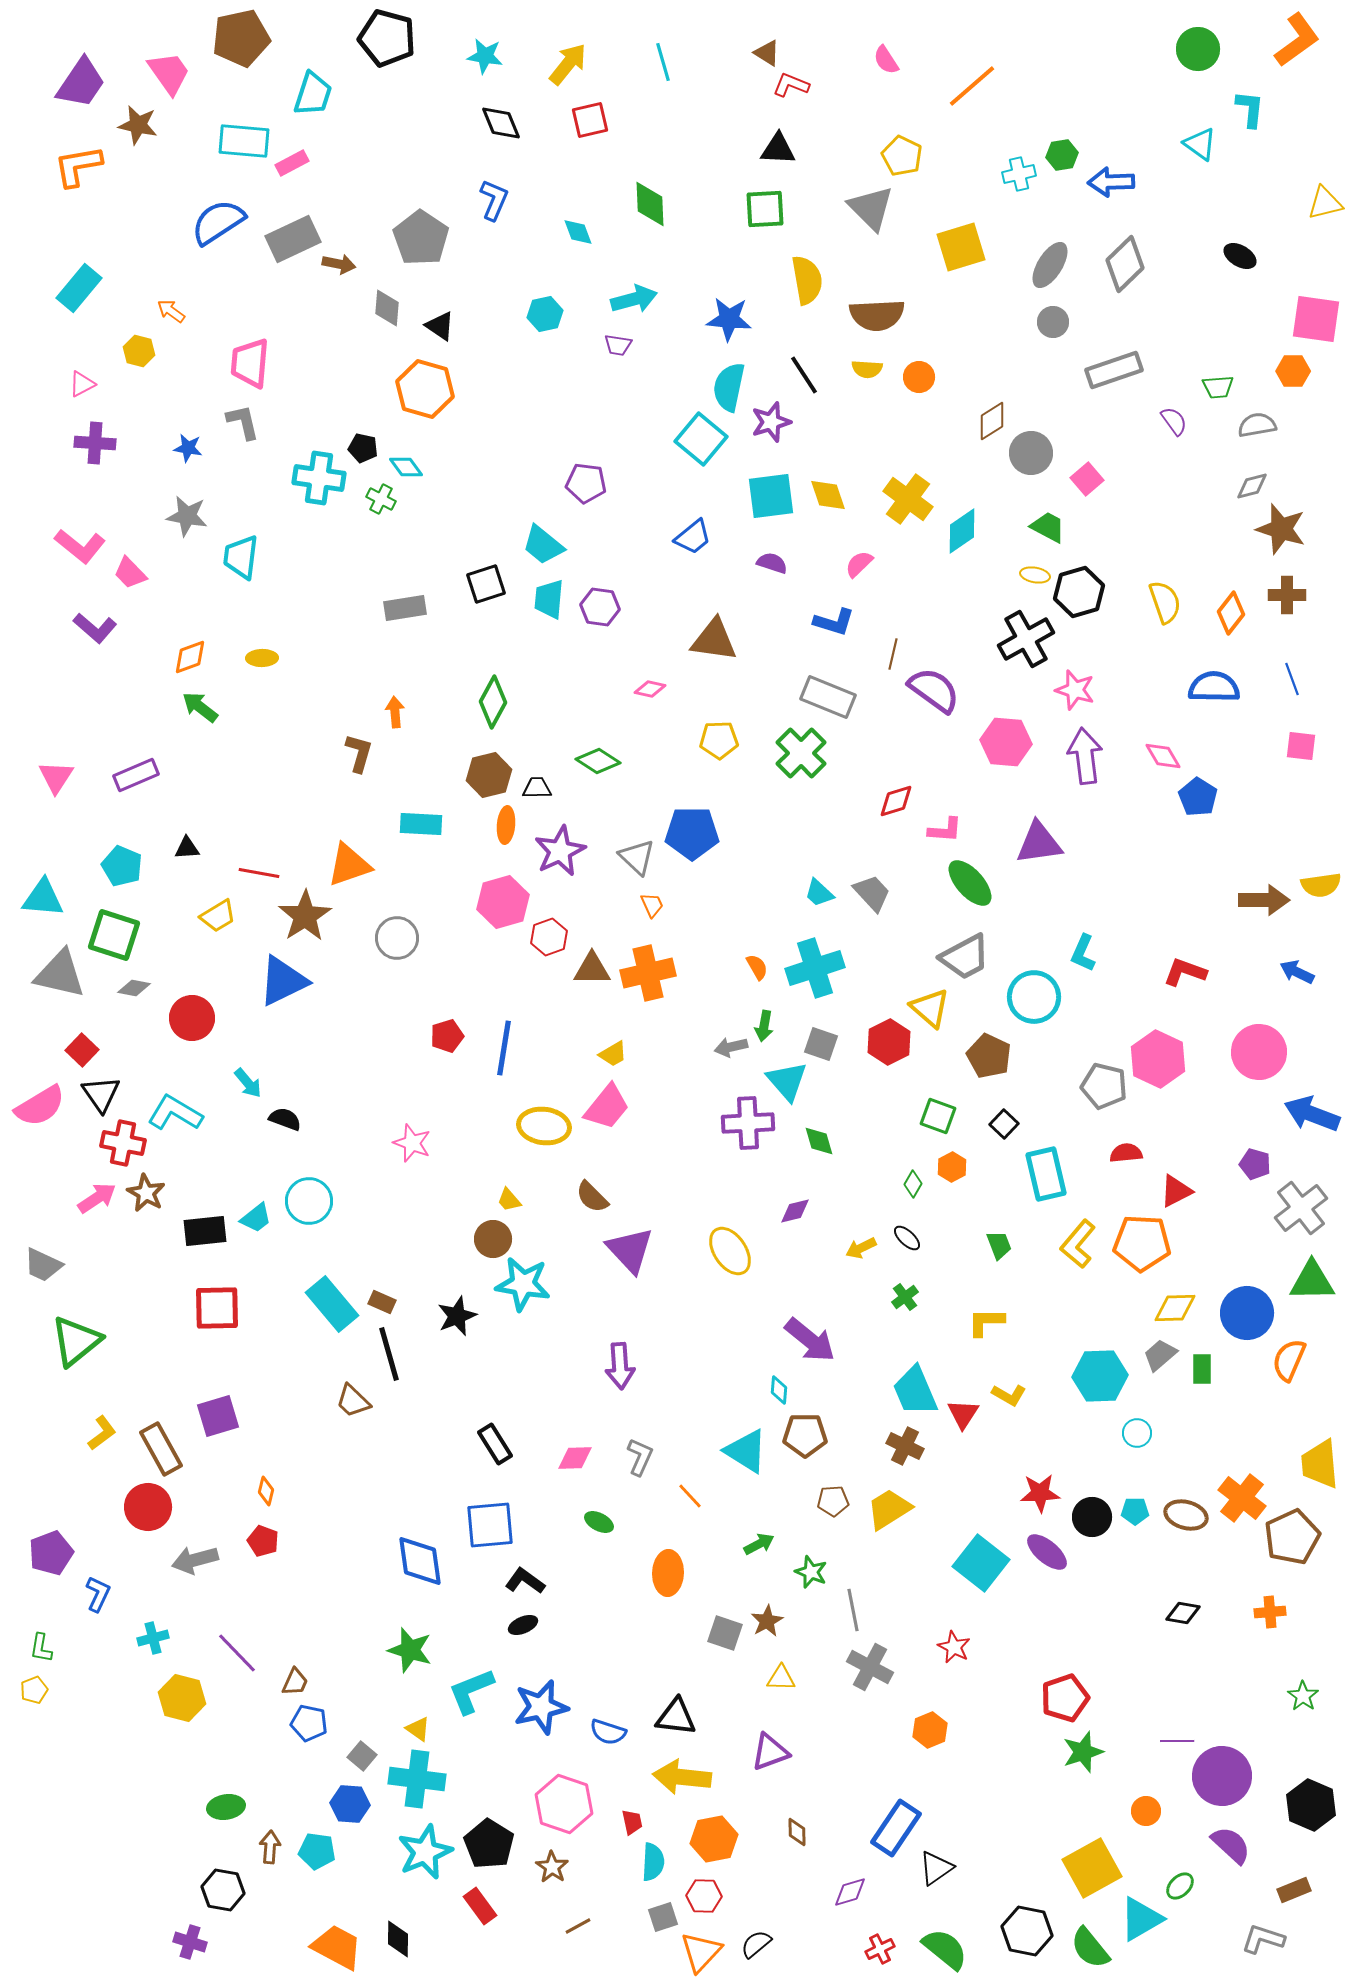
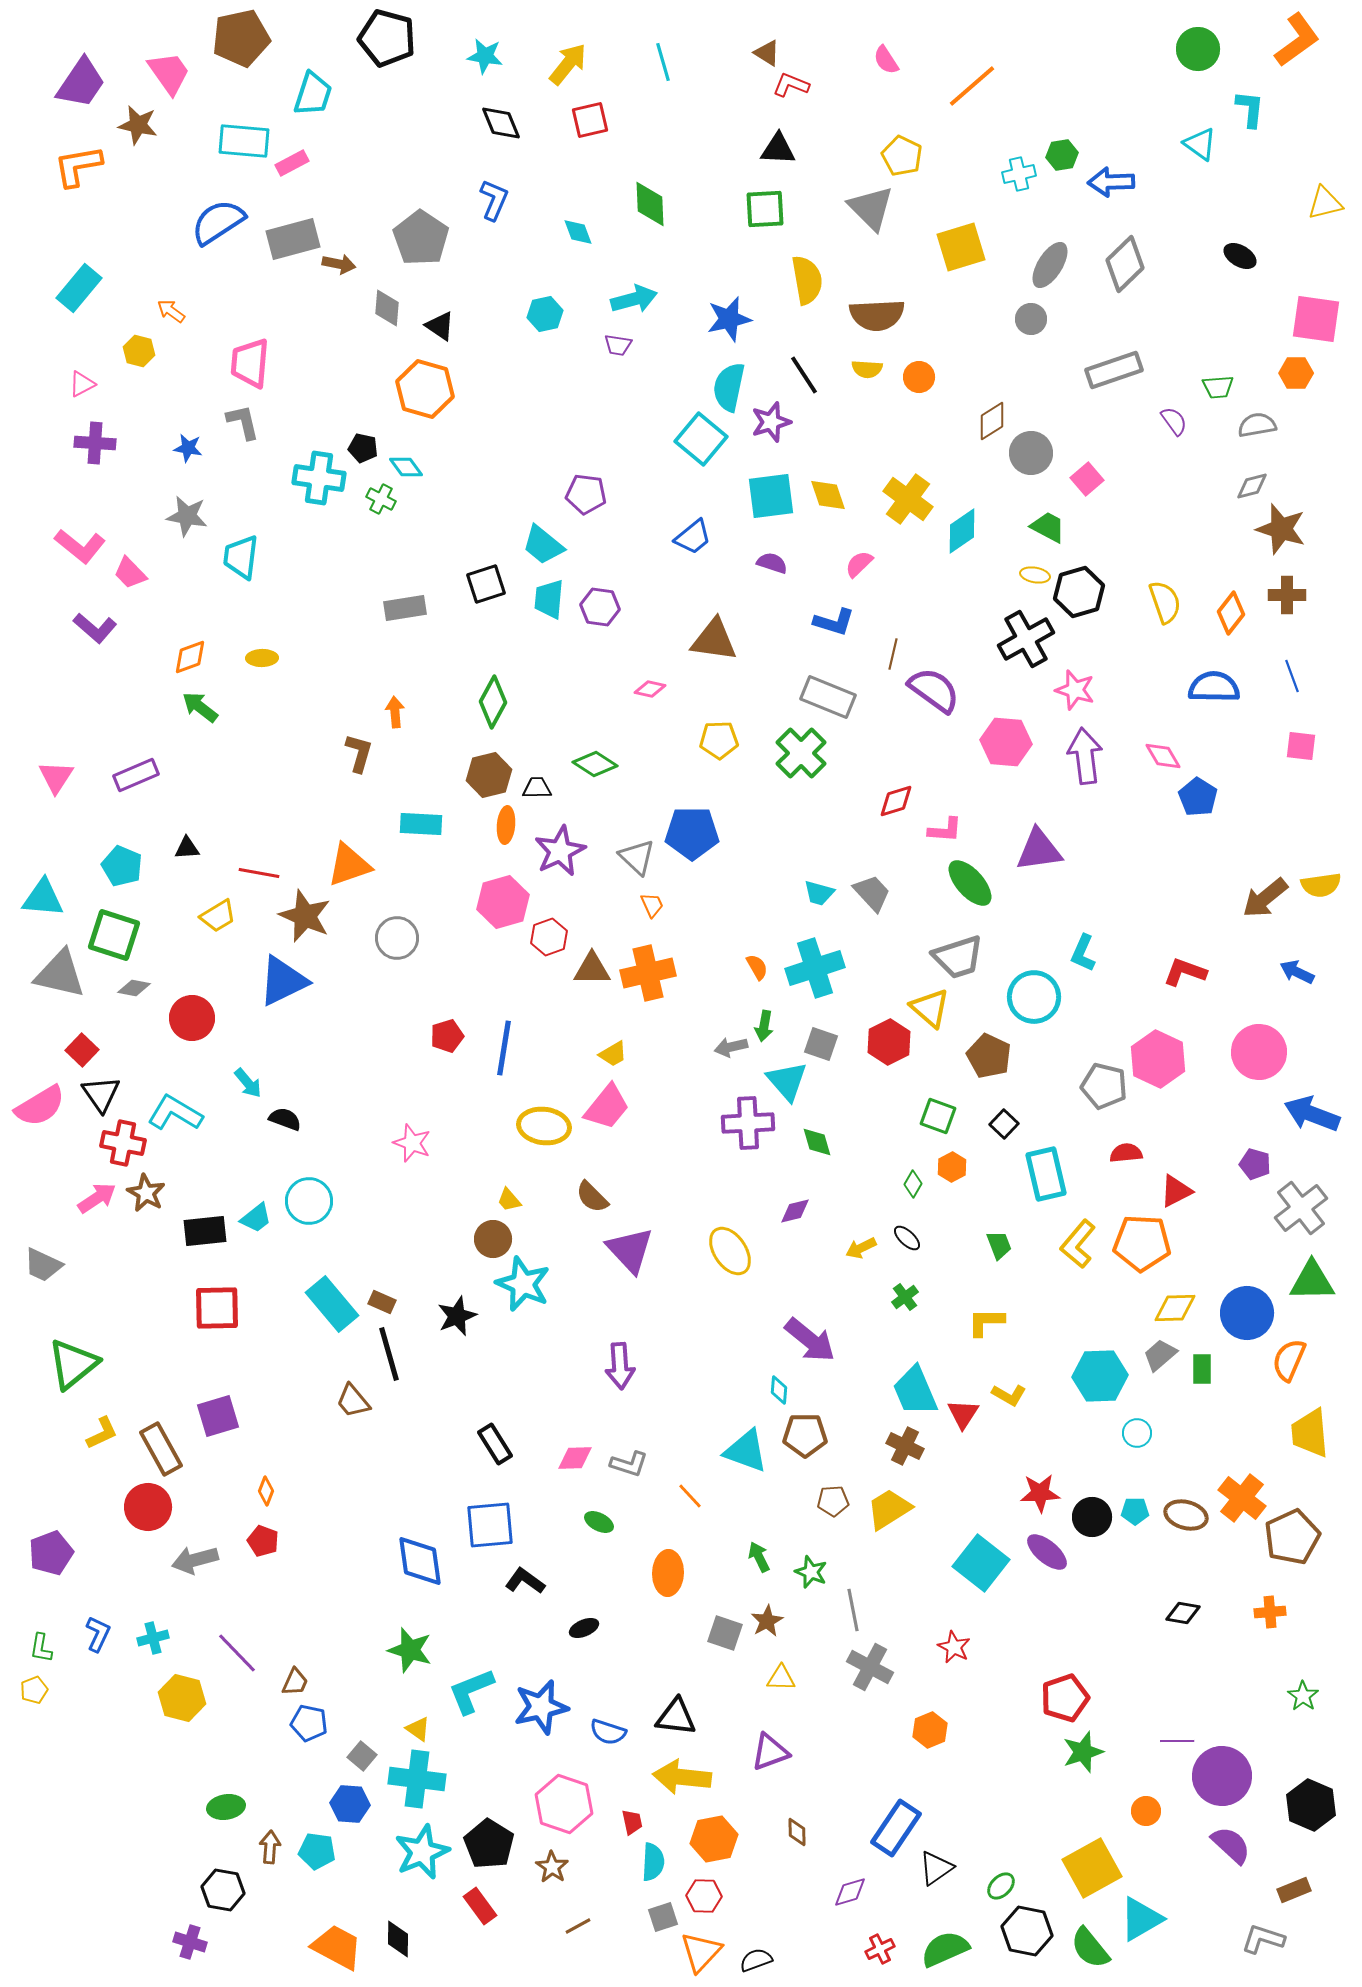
gray rectangle at (293, 239): rotated 10 degrees clockwise
blue star at (729, 319): rotated 18 degrees counterclockwise
gray circle at (1053, 322): moved 22 px left, 3 px up
orange hexagon at (1293, 371): moved 3 px right, 2 px down
purple pentagon at (586, 483): moved 11 px down
blue line at (1292, 679): moved 3 px up
green diamond at (598, 761): moved 3 px left, 3 px down
purple triangle at (1039, 843): moved 7 px down
cyan trapezoid at (819, 893): rotated 28 degrees counterclockwise
brown arrow at (1264, 900): moved 1 px right, 2 px up; rotated 141 degrees clockwise
brown star at (305, 916): rotated 16 degrees counterclockwise
gray trapezoid at (965, 957): moved 7 px left; rotated 10 degrees clockwise
green diamond at (819, 1141): moved 2 px left, 1 px down
cyan star at (523, 1284): rotated 14 degrees clockwise
green triangle at (76, 1341): moved 3 px left, 23 px down
brown trapezoid at (353, 1401): rotated 6 degrees clockwise
yellow L-shape at (102, 1433): rotated 12 degrees clockwise
cyan triangle at (746, 1451): rotated 12 degrees counterclockwise
gray L-shape at (640, 1457): moved 11 px left, 7 px down; rotated 84 degrees clockwise
yellow trapezoid at (1320, 1464): moved 10 px left, 31 px up
orange diamond at (266, 1491): rotated 8 degrees clockwise
green arrow at (759, 1544): moved 13 px down; rotated 88 degrees counterclockwise
blue L-shape at (98, 1594): moved 40 px down
black ellipse at (523, 1625): moved 61 px right, 3 px down
cyan star at (425, 1852): moved 3 px left
green ellipse at (1180, 1886): moved 179 px left
black semicircle at (756, 1944): moved 16 px down; rotated 20 degrees clockwise
green semicircle at (945, 1949): rotated 63 degrees counterclockwise
